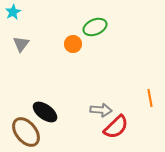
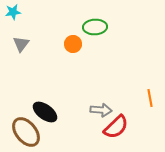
cyan star: rotated 21 degrees clockwise
green ellipse: rotated 20 degrees clockwise
